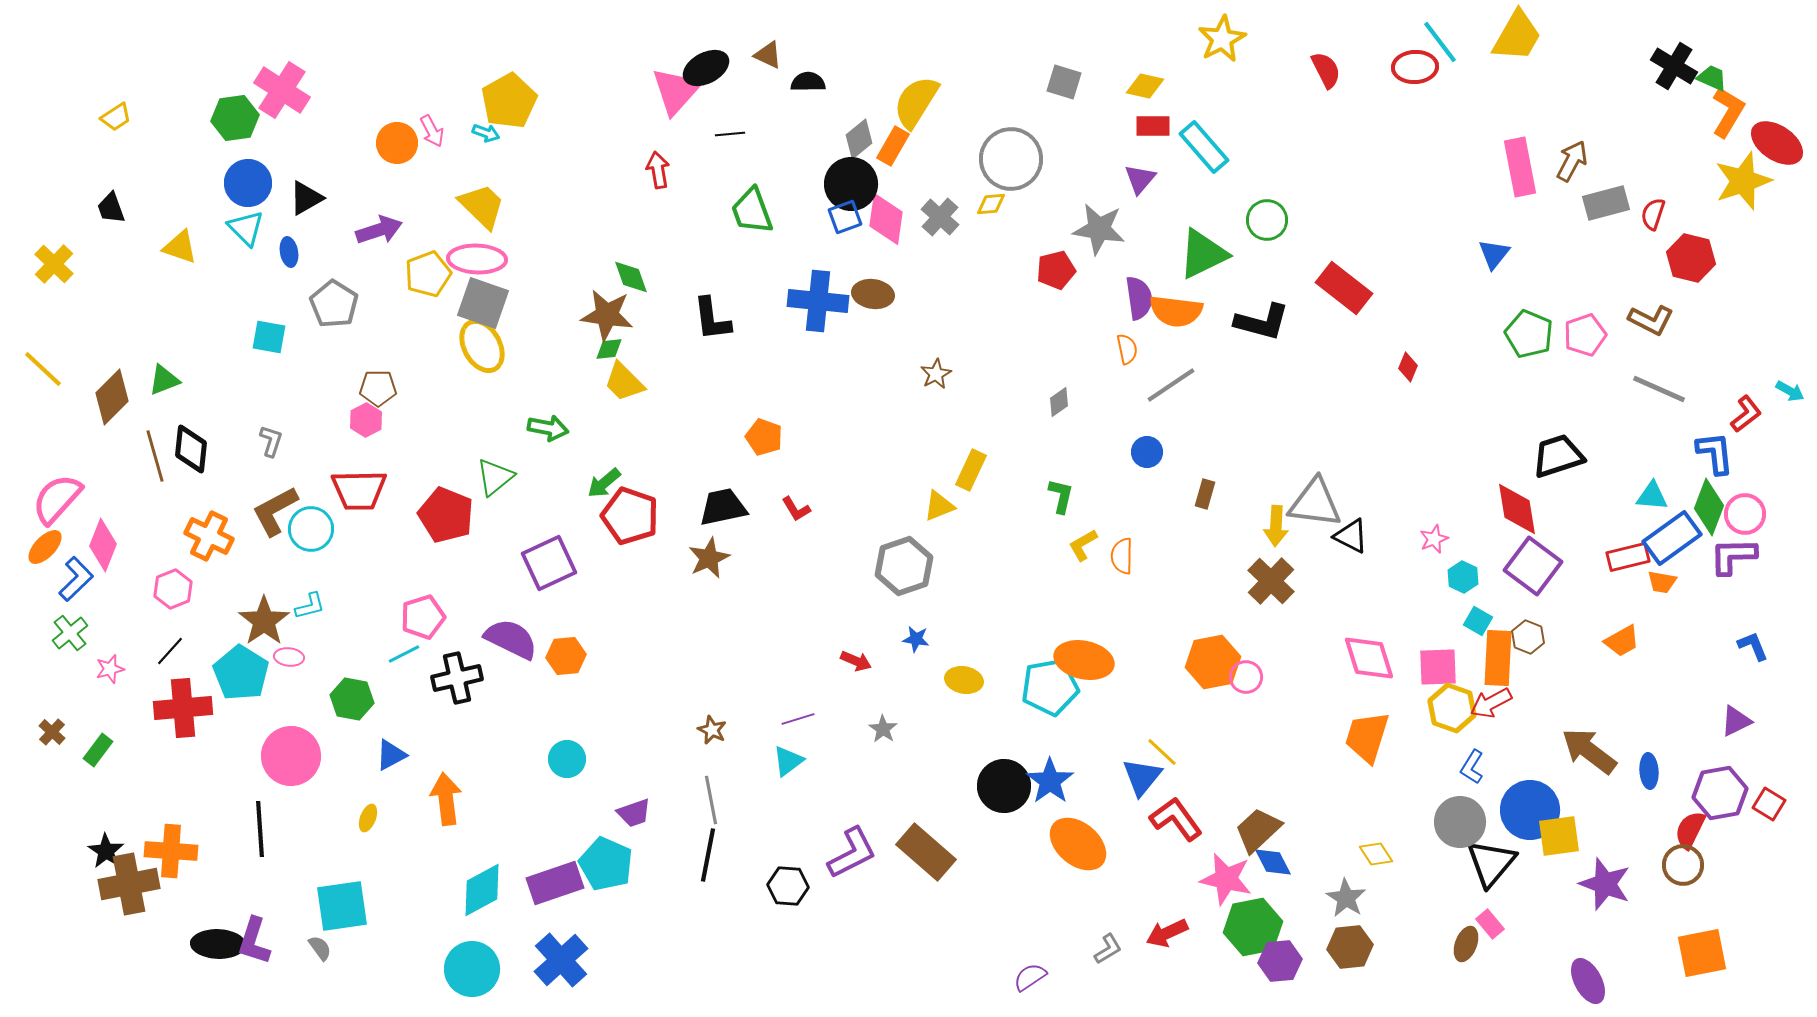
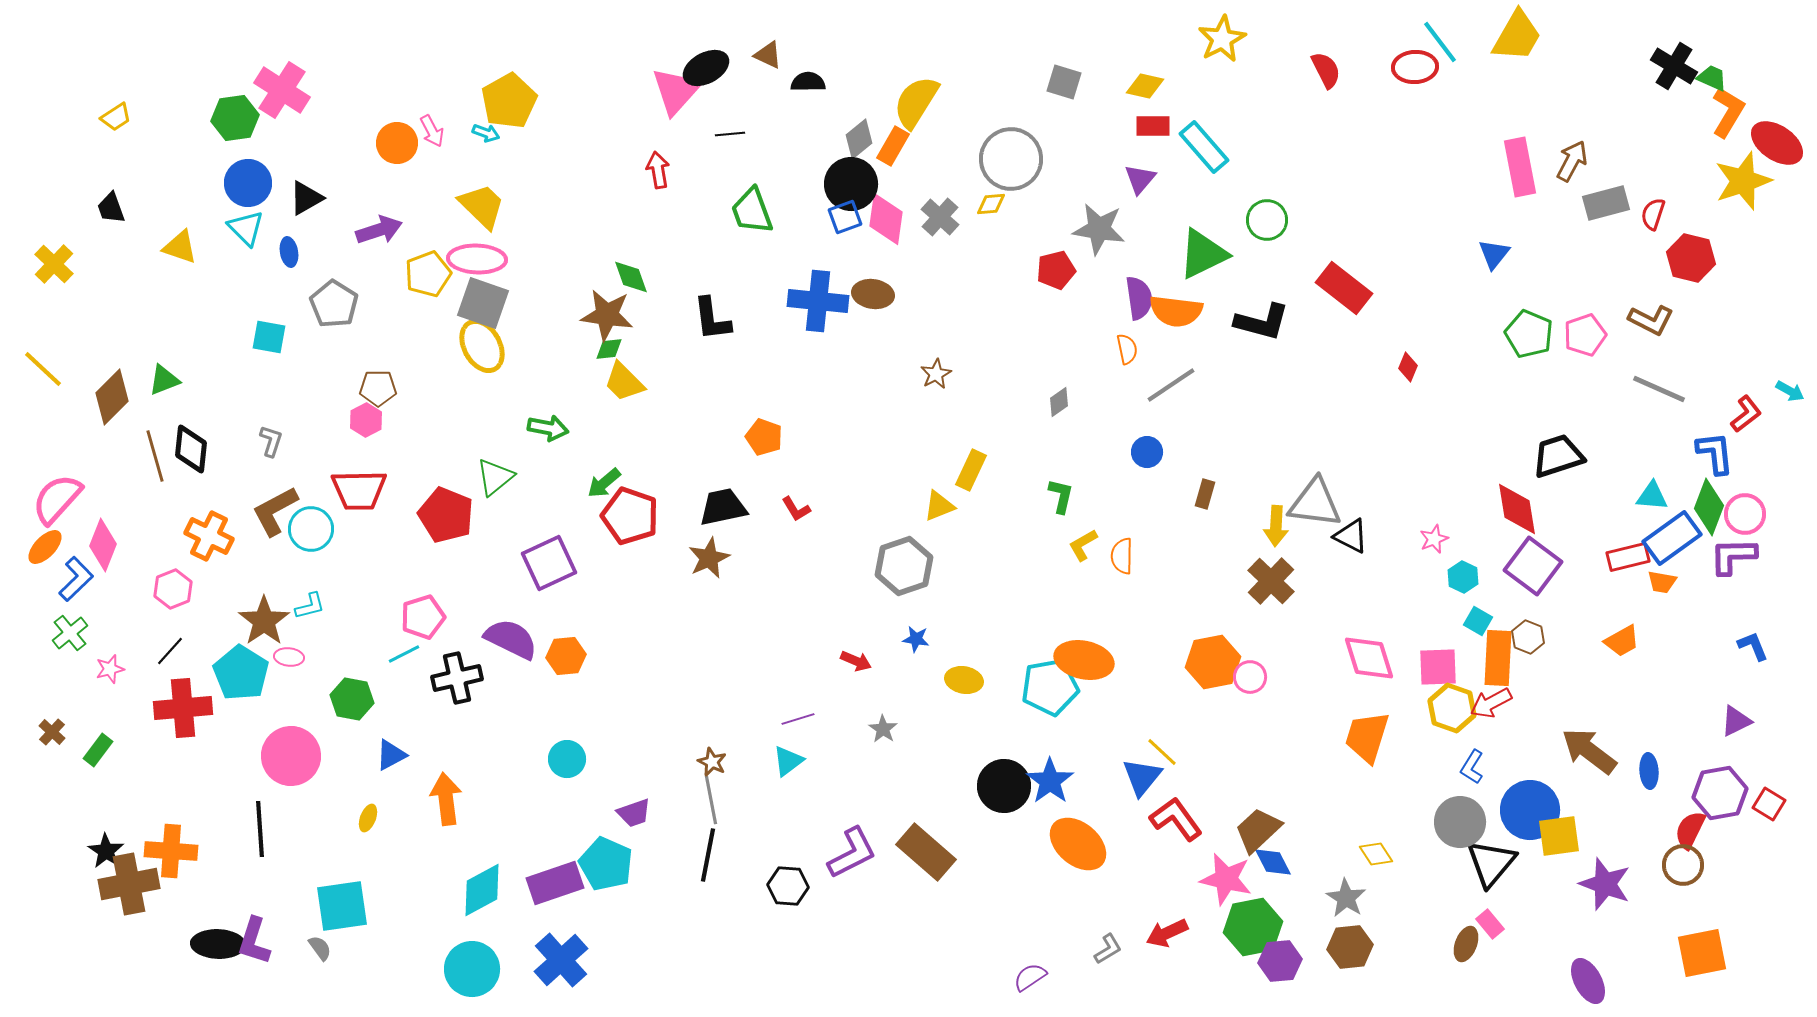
pink circle at (1246, 677): moved 4 px right
brown star at (712, 730): moved 32 px down
